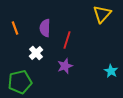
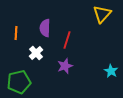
orange line: moved 1 px right, 5 px down; rotated 24 degrees clockwise
green pentagon: moved 1 px left
